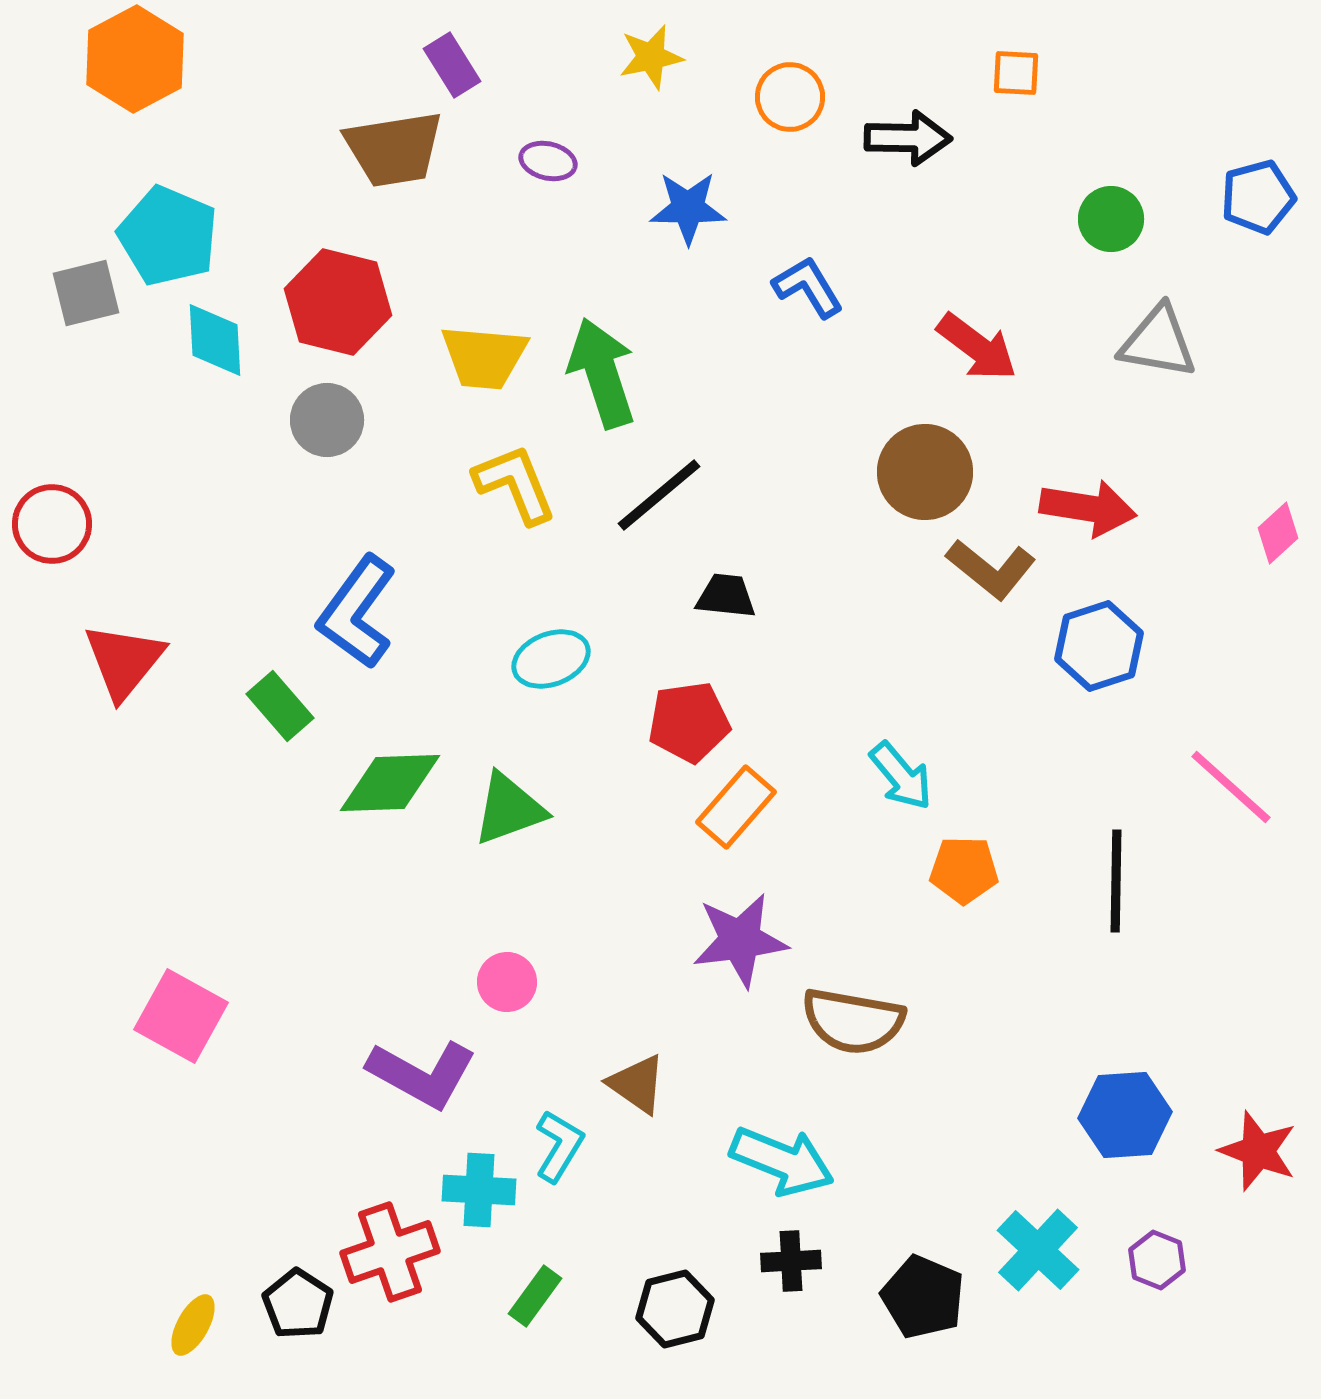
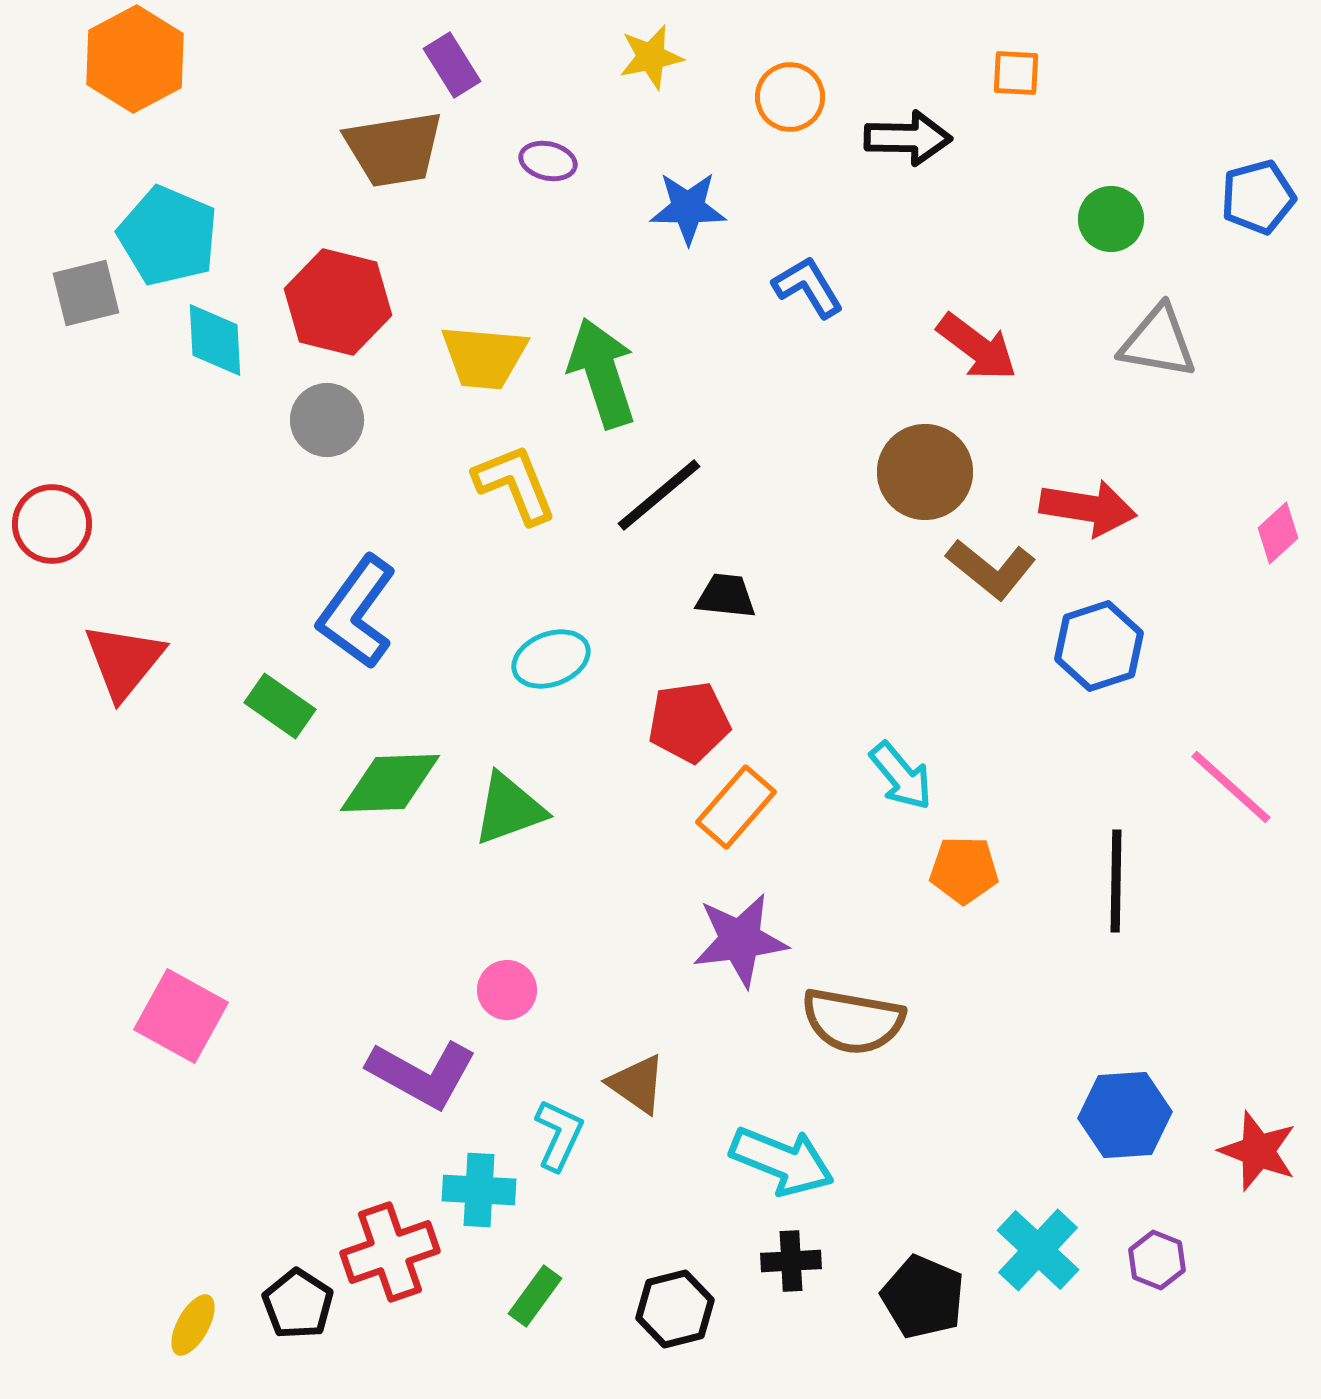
green rectangle at (280, 706): rotated 14 degrees counterclockwise
pink circle at (507, 982): moved 8 px down
cyan L-shape at (559, 1146): moved 11 px up; rotated 6 degrees counterclockwise
